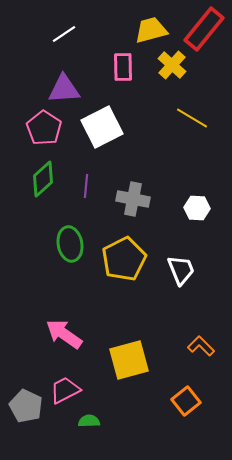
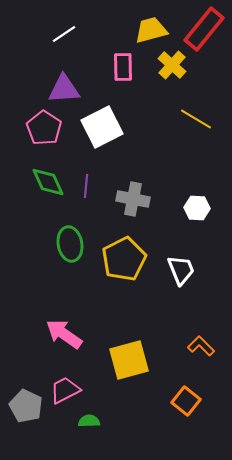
yellow line: moved 4 px right, 1 px down
green diamond: moved 5 px right, 3 px down; rotated 72 degrees counterclockwise
orange square: rotated 12 degrees counterclockwise
